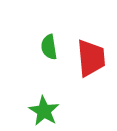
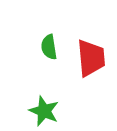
green star: rotated 8 degrees counterclockwise
